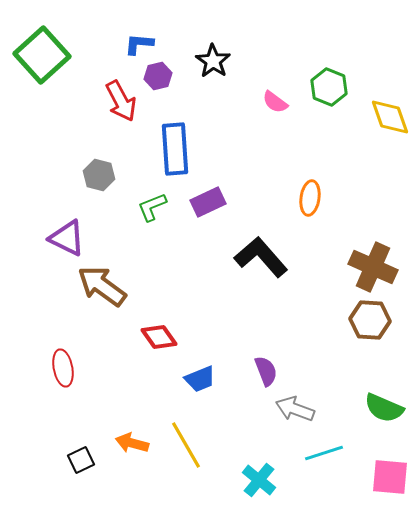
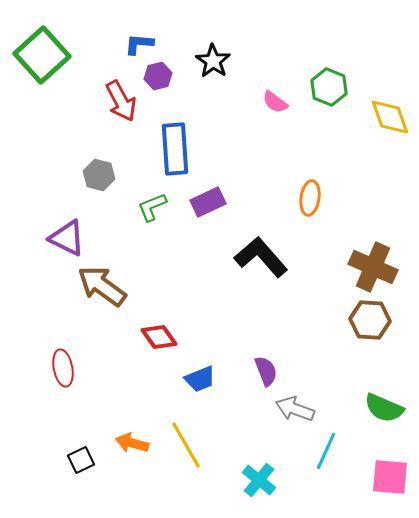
cyan line: moved 2 px right, 2 px up; rotated 48 degrees counterclockwise
